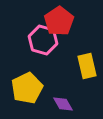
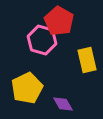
red pentagon: rotated 8 degrees counterclockwise
pink hexagon: moved 1 px left
yellow rectangle: moved 6 px up
